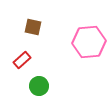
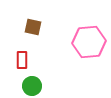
red rectangle: rotated 48 degrees counterclockwise
green circle: moved 7 px left
